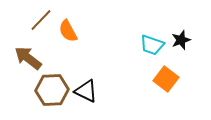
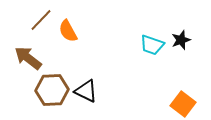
orange square: moved 17 px right, 25 px down
